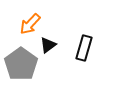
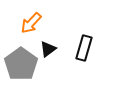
orange arrow: moved 1 px right, 1 px up
black triangle: moved 4 px down
